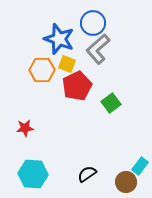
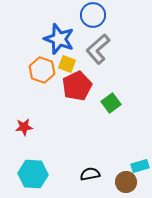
blue circle: moved 8 px up
orange hexagon: rotated 20 degrees clockwise
red star: moved 1 px left, 1 px up
cyan rectangle: rotated 36 degrees clockwise
black semicircle: moved 3 px right; rotated 24 degrees clockwise
